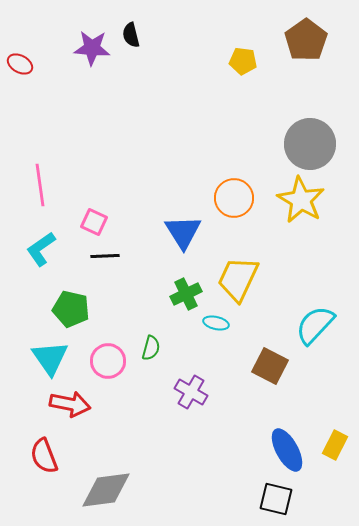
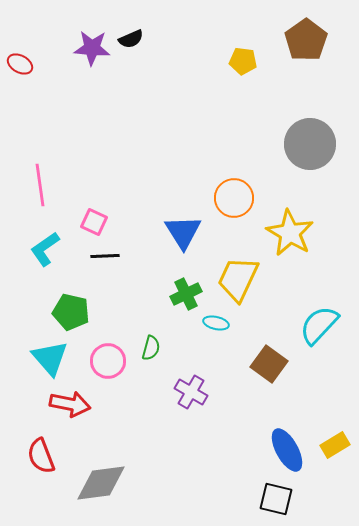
black semicircle: moved 4 px down; rotated 100 degrees counterclockwise
yellow star: moved 11 px left, 33 px down
cyan L-shape: moved 4 px right
green pentagon: moved 3 px down
cyan semicircle: moved 4 px right
cyan triangle: rotated 6 degrees counterclockwise
brown square: moved 1 px left, 2 px up; rotated 9 degrees clockwise
yellow rectangle: rotated 32 degrees clockwise
red semicircle: moved 3 px left
gray diamond: moved 5 px left, 7 px up
